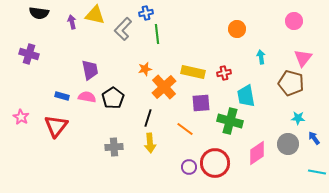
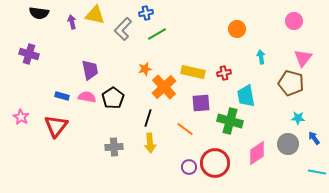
green line: rotated 66 degrees clockwise
